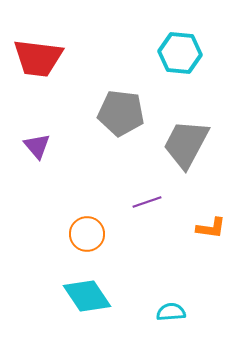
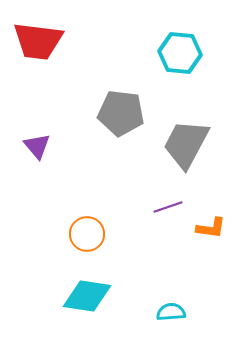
red trapezoid: moved 17 px up
purple line: moved 21 px right, 5 px down
cyan diamond: rotated 48 degrees counterclockwise
